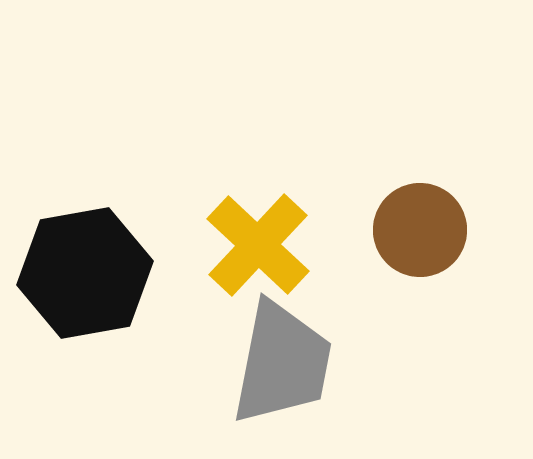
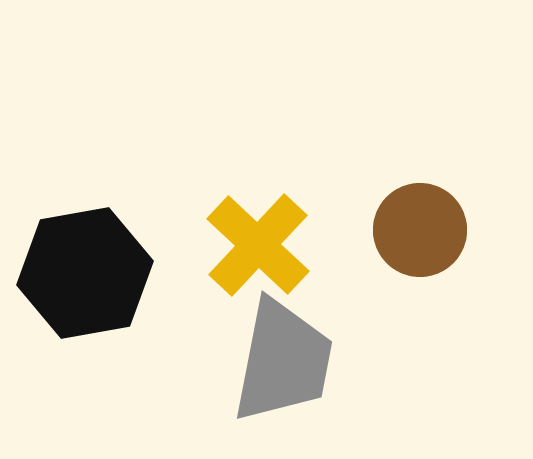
gray trapezoid: moved 1 px right, 2 px up
